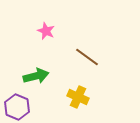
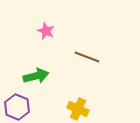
brown line: rotated 15 degrees counterclockwise
yellow cross: moved 12 px down
